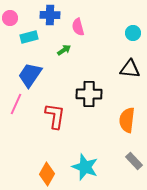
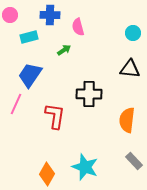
pink circle: moved 3 px up
